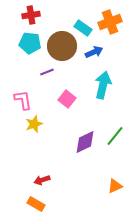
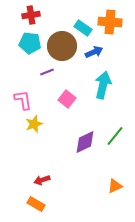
orange cross: rotated 25 degrees clockwise
